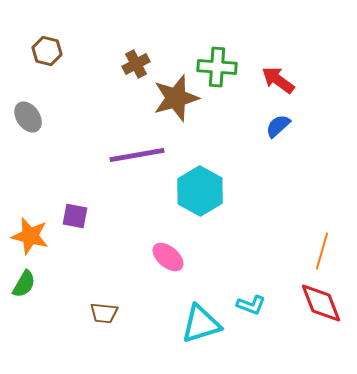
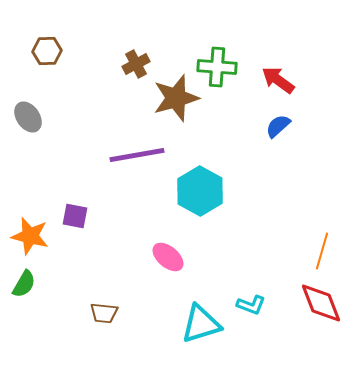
brown hexagon: rotated 16 degrees counterclockwise
